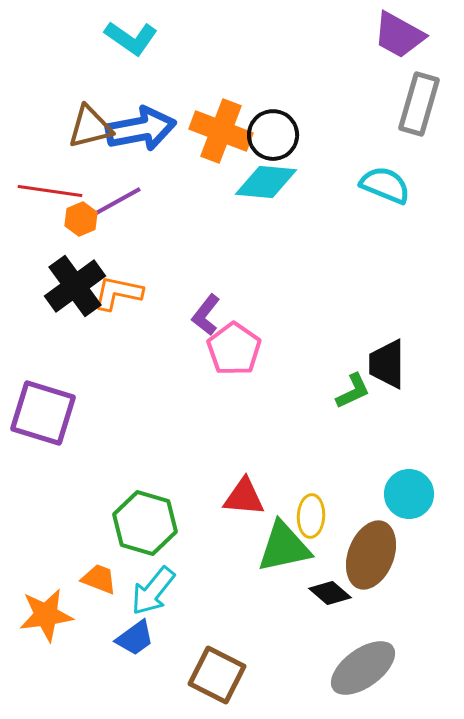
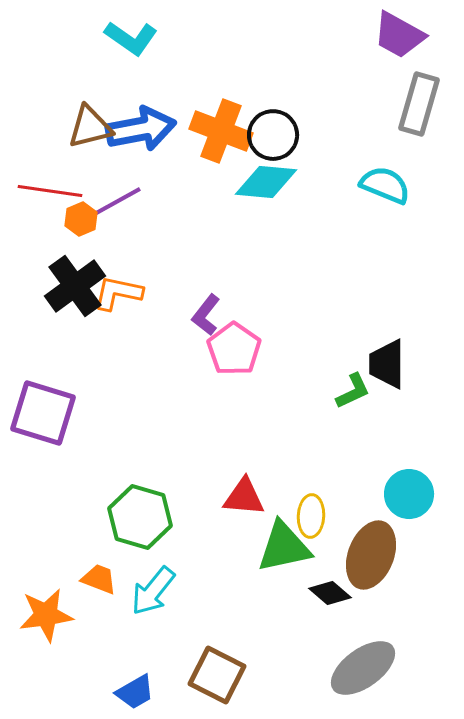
green hexagon: moved 5 px left, 6 px up
blue trapezoid: moved 54 px down; rotated 6 degrees clockwise
